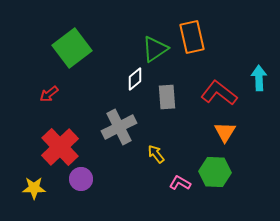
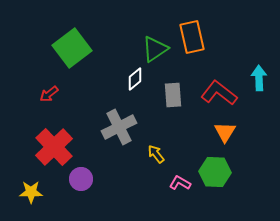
gray rectangle: moved 6 px right, 2 px up
red cross: moved 6 px left
yellow star: moved 3 px left, 4 px down
